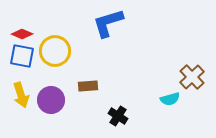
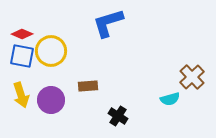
yellow circle: moved 4 px left
